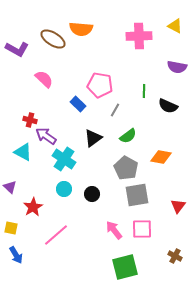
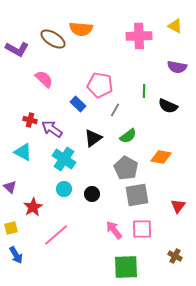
purple arrow: moved 6 px right, 7 px up
yellow square: rotated 24 degrees counterclockwise
green square: moved 1 px right; rotated 12 degrees clockwise
